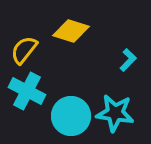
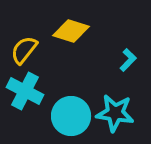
cyan cross: moved 2 px left
